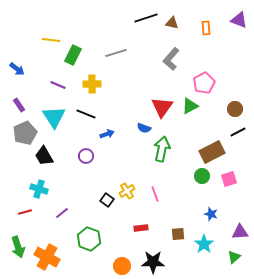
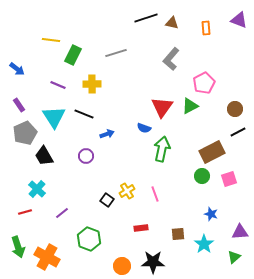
black line at (86, 114): moved 2 px left
cyan cross at (39, 189): moved 2 px left; rotated 24 degrees clockwise
